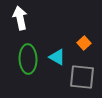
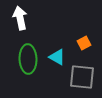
orange square: rotated 16 degrees clockwise
